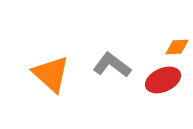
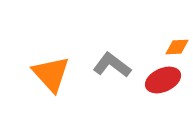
orange triangle: rotated 6 degrees clockwise
